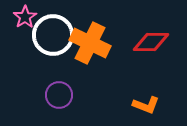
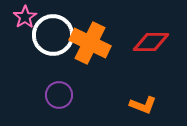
orange L-shape: moved 3 px left
